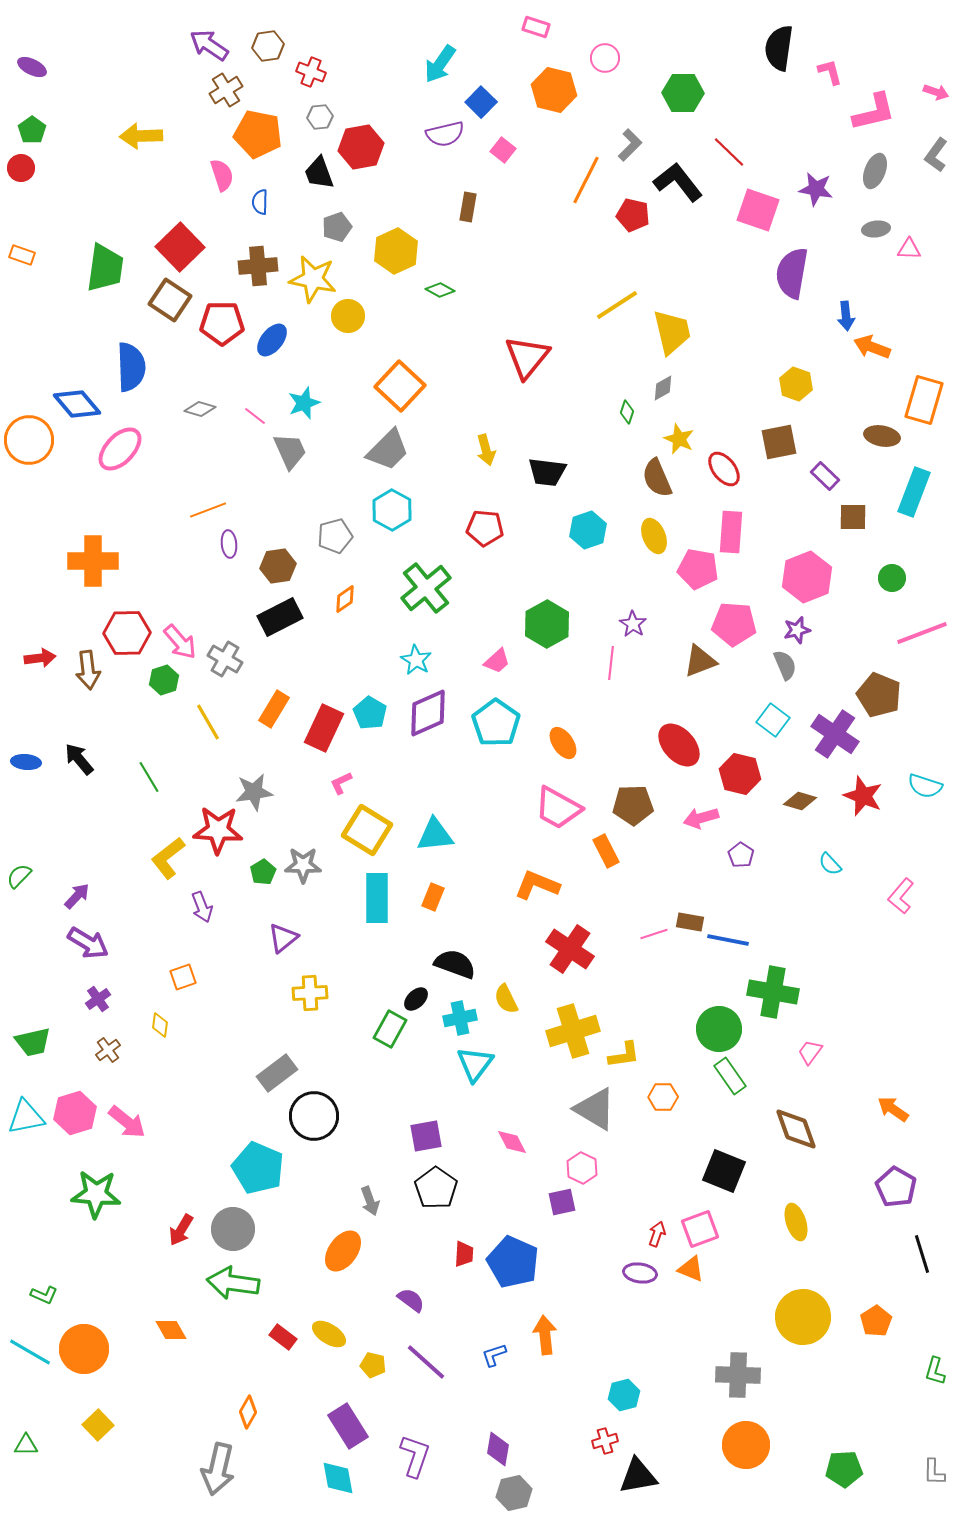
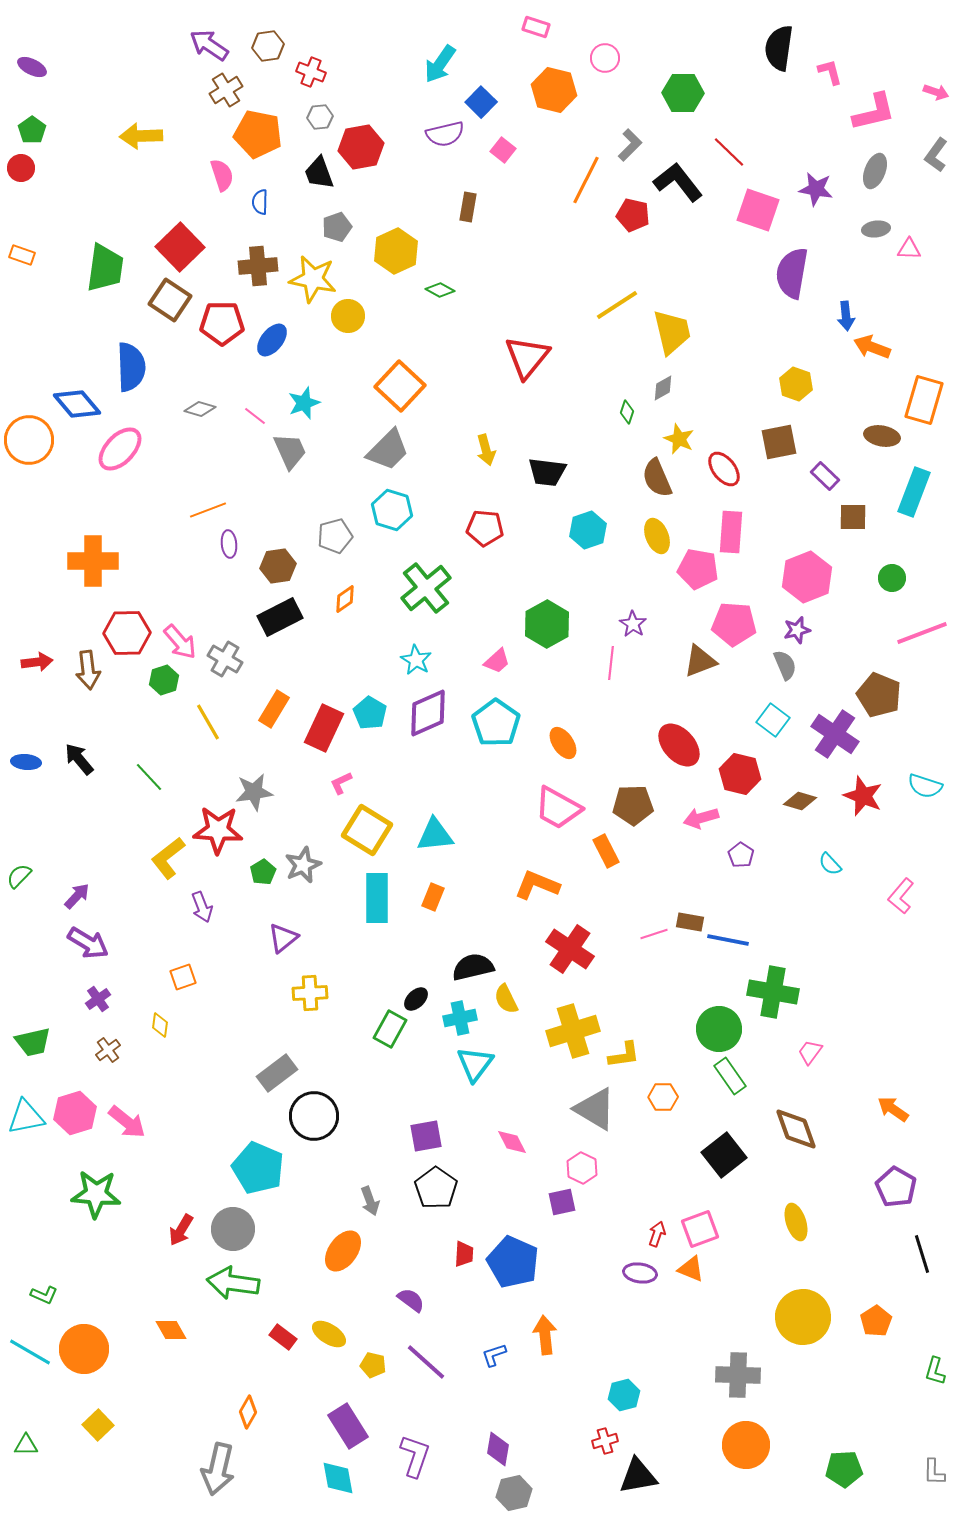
cyan hexagon at (392, 510): rotated 12 degrees counterclockwise
yellow ellipse at (654, 536): moved 3 px right
red arrow at (40, 658): moved 3 px left, 4 px down
green line at (149, 777): rotated 12 degrees counterclockwise
gray star at (303, 865): rotated 24 degrees counterclockwise
black semicircle at (455, 964): moved 18 px right, 3 px down; rotated 33 degrees counterclockwise
black square at (724, 1171): moved 16 px up; rotated 30 degrees clockwise
